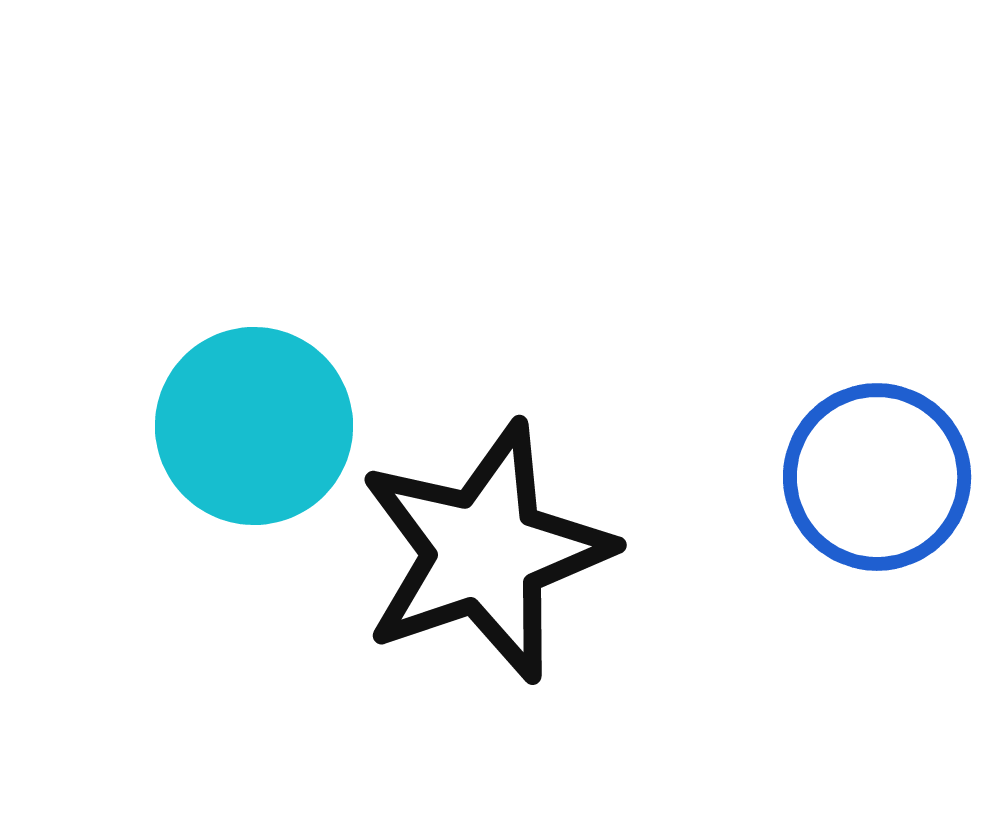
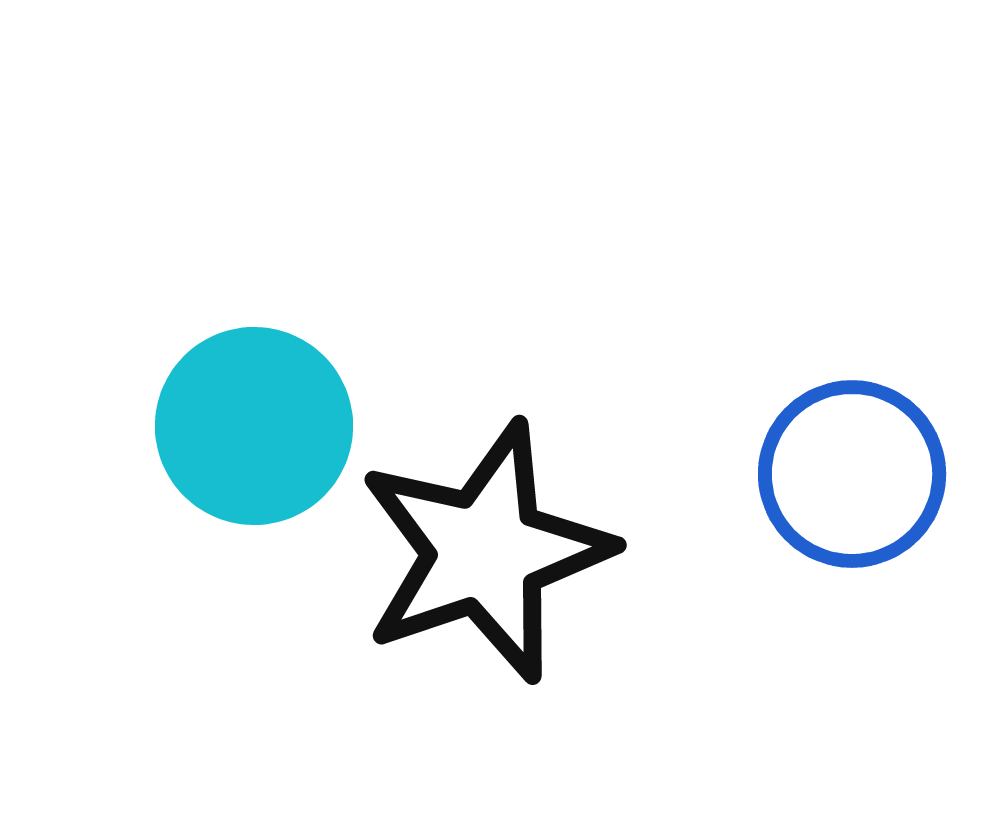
blue circle: moved 25 px left, 3 px up
